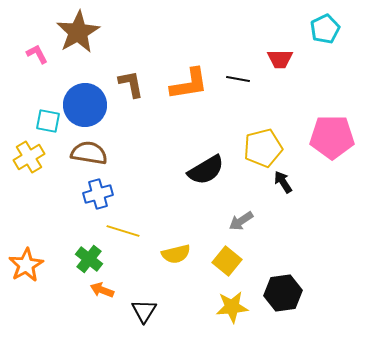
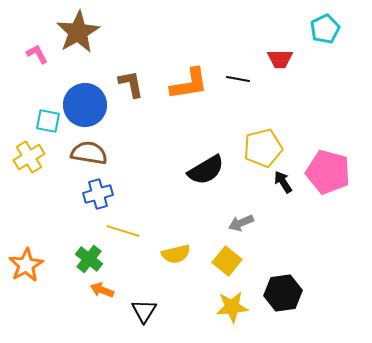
pink pentagon: moved 4 px left, 35 px down; rotated 15 degrees clockwise
gray arrow: moved 2 px down; rotated 10 degrees clockwise
